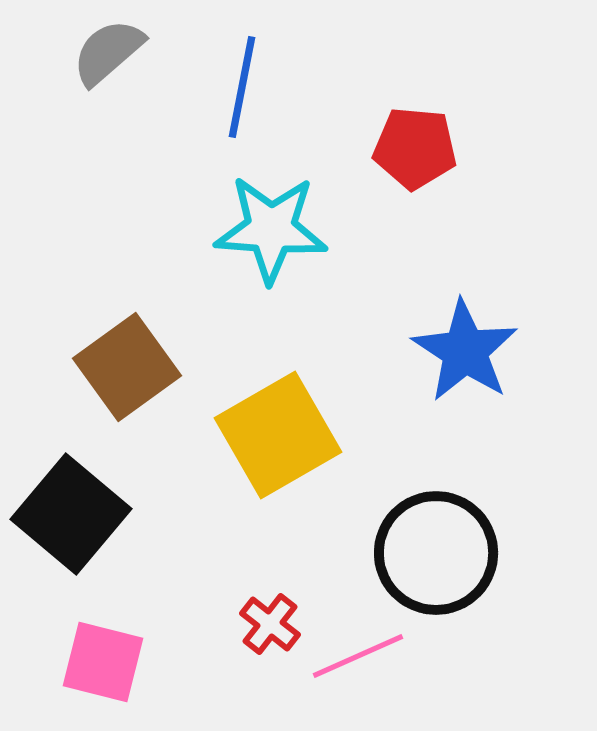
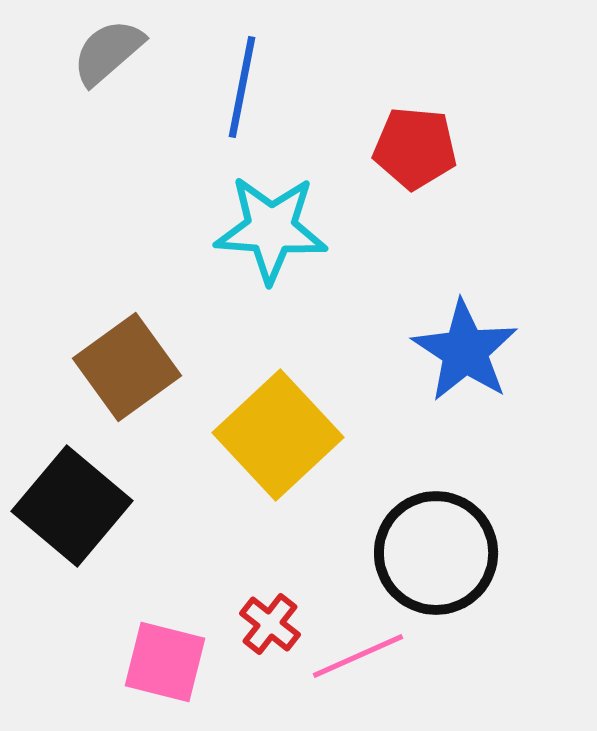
yellow square: rotated 13 degrees counterclockwise
black square: moved 1 px right, 8 px up
pink square: moved 62 px right
